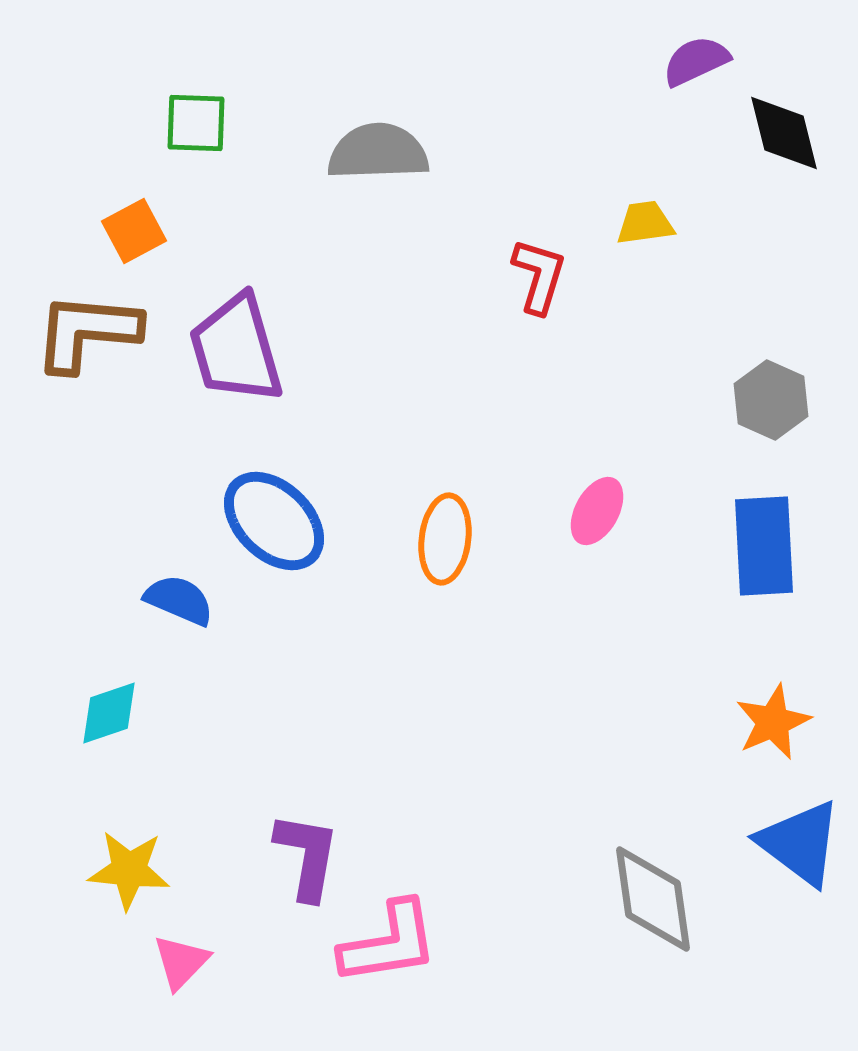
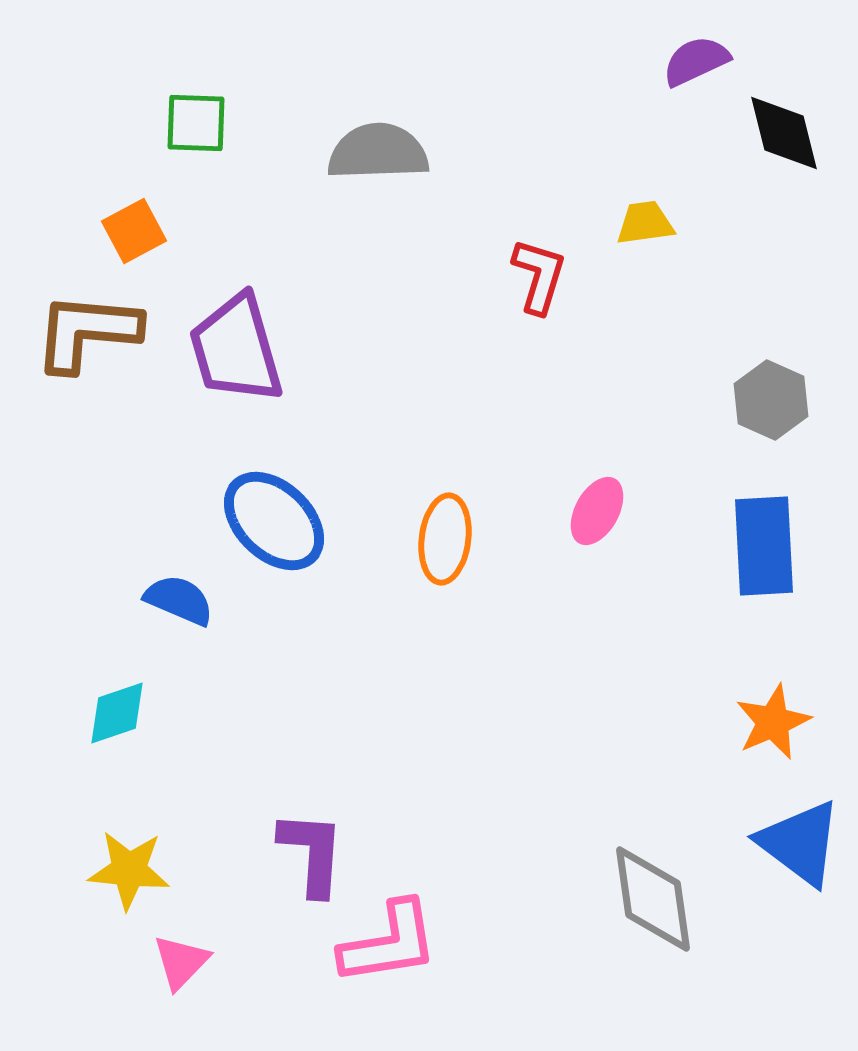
cyan diamond: moved 8 px right
purple L-shape: moved 5 px right, 3 px up; rotated 6 degrees counterclockwise
